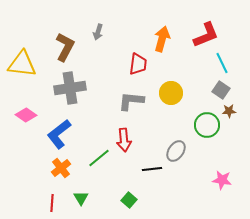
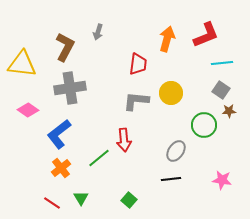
orange arrow: moved 5 px right
cyan line: rotated 70 degrees counterclockwise
gray L-shape: moved 5 px right
pink diamond: moved 2 px right, 5 px up
green circle: moved 3 px left
black line: moved 19 px right, 10 px down
red line: rotated 60 degrees counterclockwise
